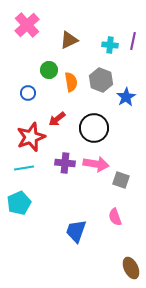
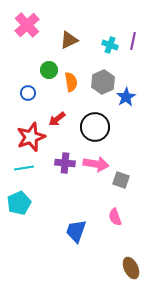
cyan cross: rotated 14 degrees clockwise
gray hexagon: moved 2 px right, 2 px down; rotated 15 degrees clockwise
black circle: moved 1 px right, 1 px up
